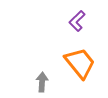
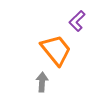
orange trapezoid: moved 24 px left, 13 px up
